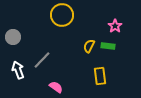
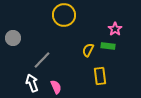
yellow circle: moved 2 px right
pink star: moved 3 px down
gray circle: moved 1 px down
yellow semicircle: moved 1 px left, 4 px down
white arrow: moved 14 px right, 13 px down
pink semicircle: rotated 32 degrees clockwise
